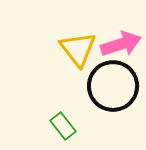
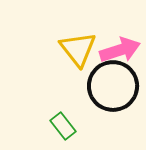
pink arrow: moved 1 px left, 6 px down
